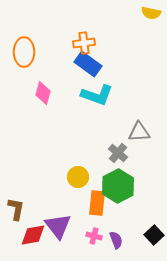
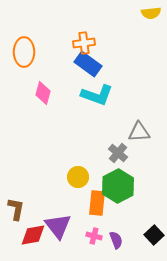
yellow semicircle: rotated 18 degrees counterclockwise
